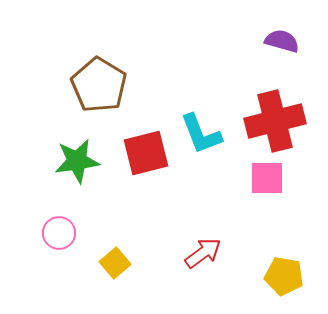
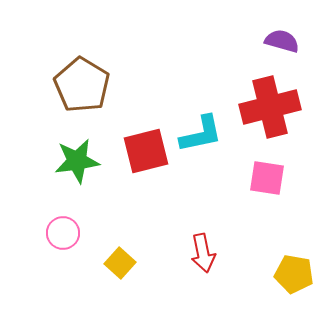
brown pentagon: moved 17 px left
red cross: moved 5 px left, 14 px up
cyan L-shape: rotated 81 degrees counterclockwise
red square: moved 2 px up
pink square: rotated 9 degrees clockwise
pink circle: moved 4 px right
red arrow: rotated 114 degrees clockwise
yellow square: moved 5 px right; rotated 8 degrees counterclockwise
yellow pentagon: moved 10 px right, 2 px up
